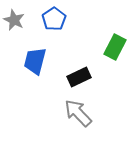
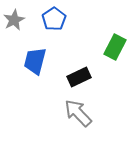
gray star: rotated 20 degrees clockwise
